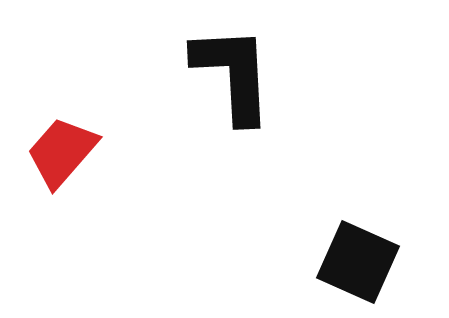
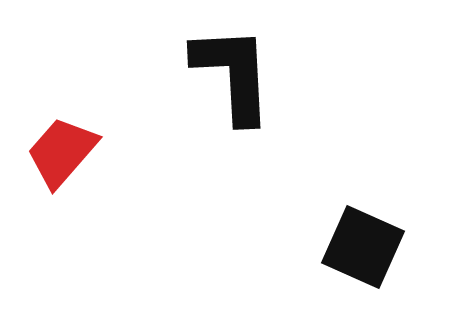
black square: moved 5 px right, 15 px up
